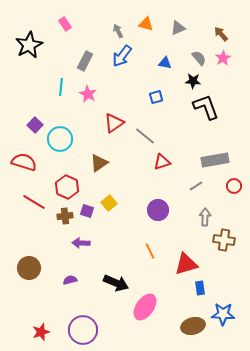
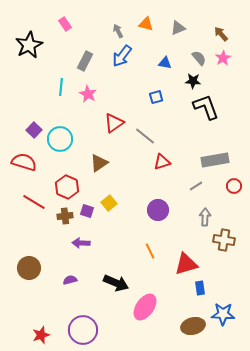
purple square at (35, 125): moved 1 px left, 5 px down
red star at (41, 332): moved 3 px down
